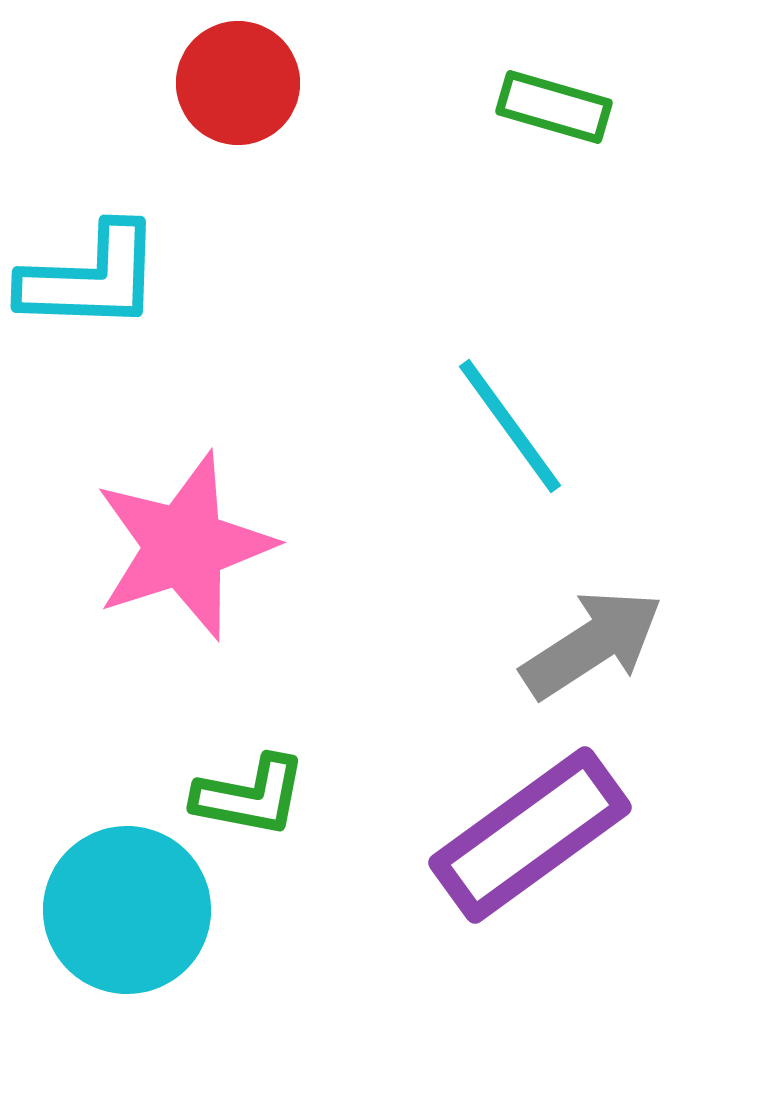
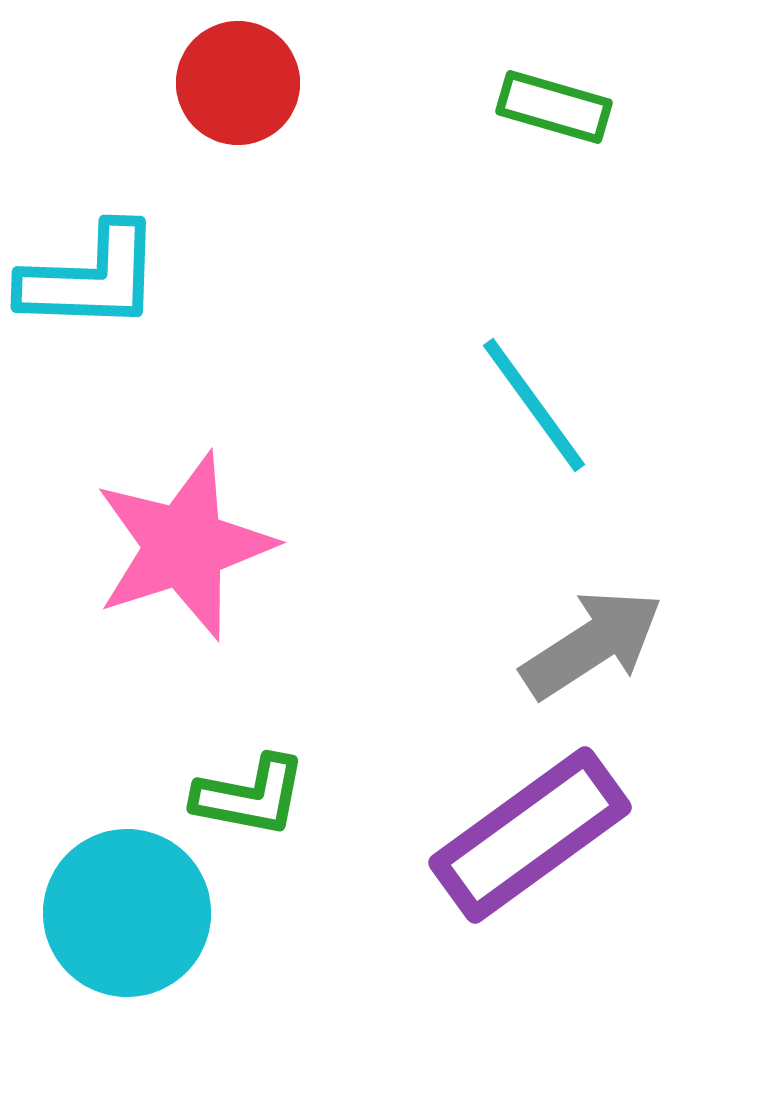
cyan line: moved 24 px right, 21 px up
cyan circle: moved 3 px down
